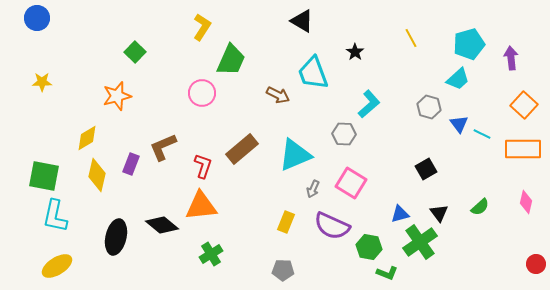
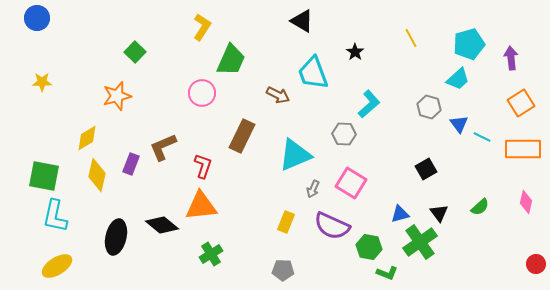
orange square at (524, 105): moved 3 px left, 2 px up; rotated 16 degrees clockwise
cyan line at (482, 134): moved 3 px down
brown rectangle at (242, 149): moved 13 px up; rotated 24 degrees counterclockwise
